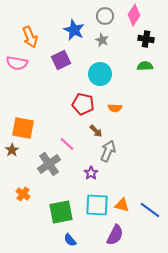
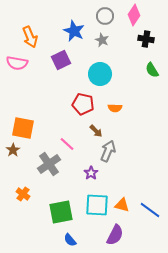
blue star: moved 1 px down
green semicircle: moved 7 px right, 4 px down; rotated 119 degrees counterclockwise
brown star: moved 1 px right
